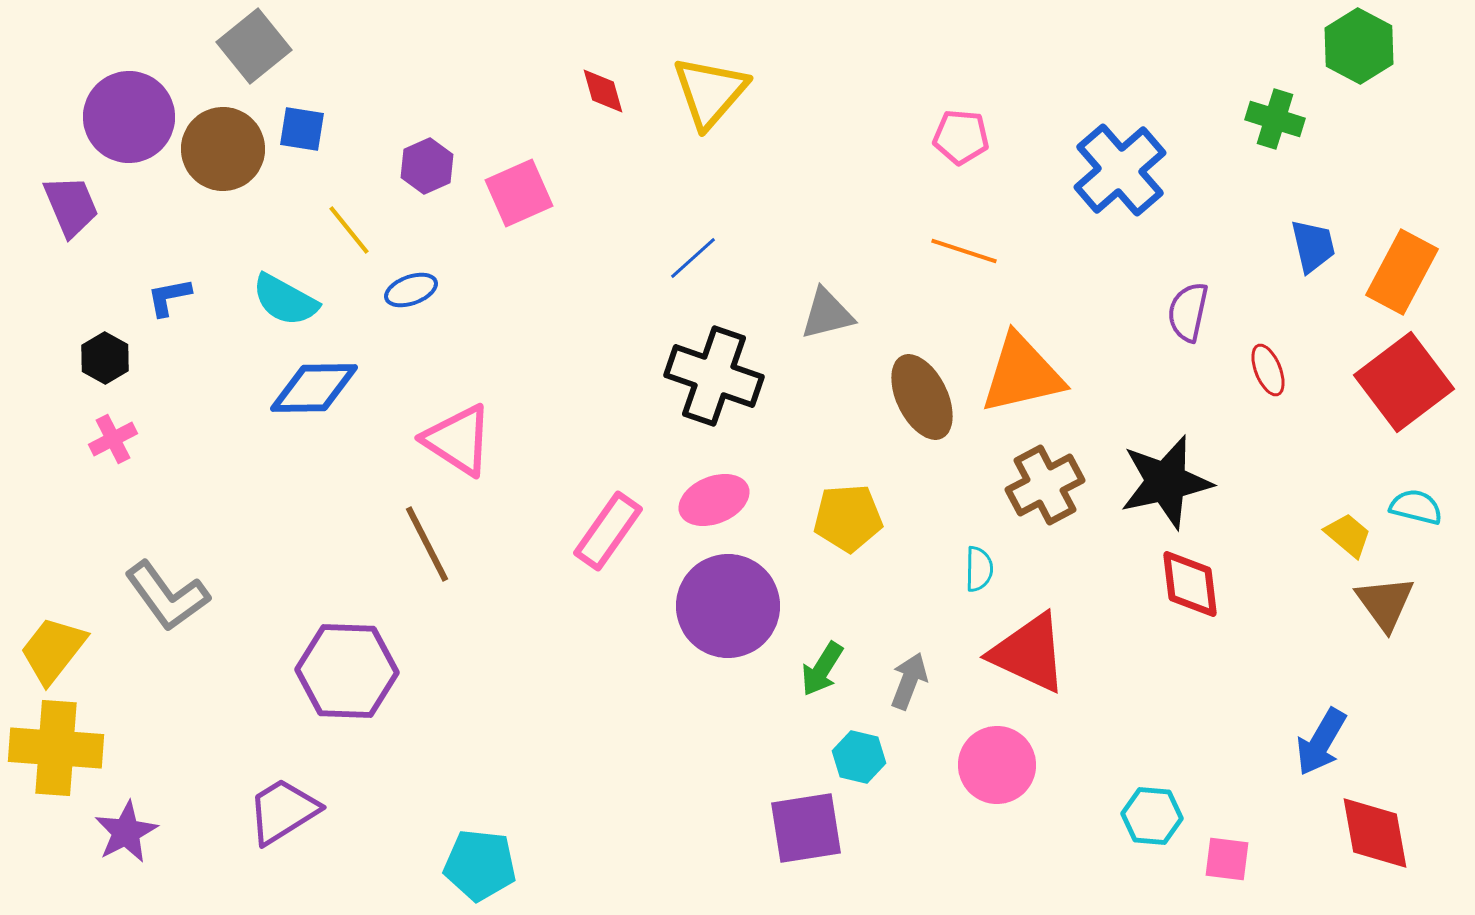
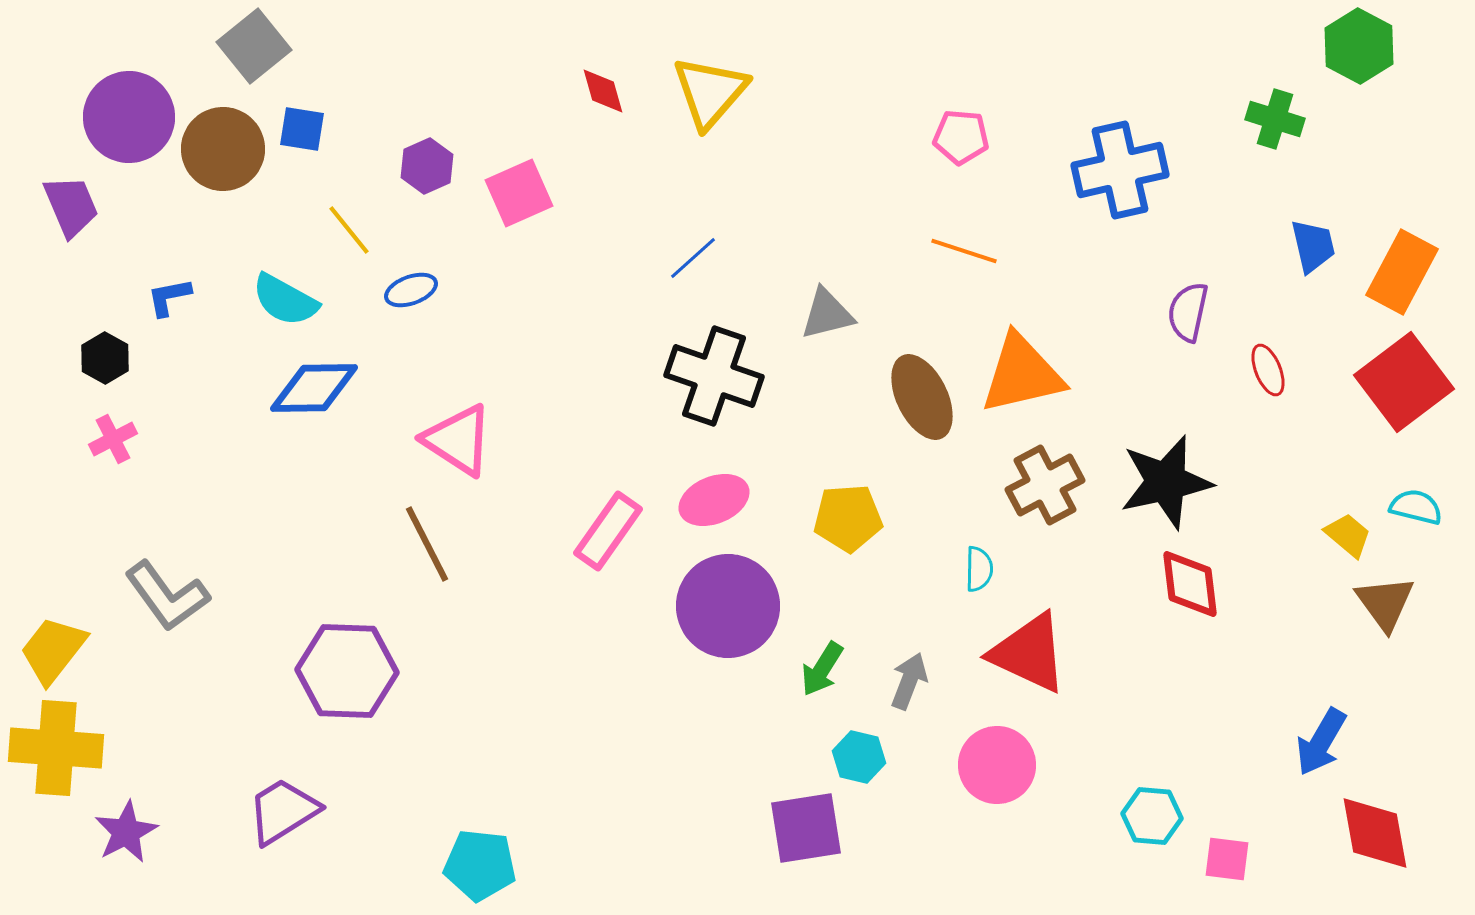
blue cross at (1120, 170): rotated 28 degrees clockwise
